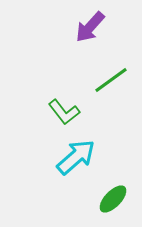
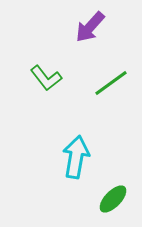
green line: moved 3 px down
green L-shape: moved 18 px left, 34 px up
cyan arrow: rotated 39 degrees counterclockwise
